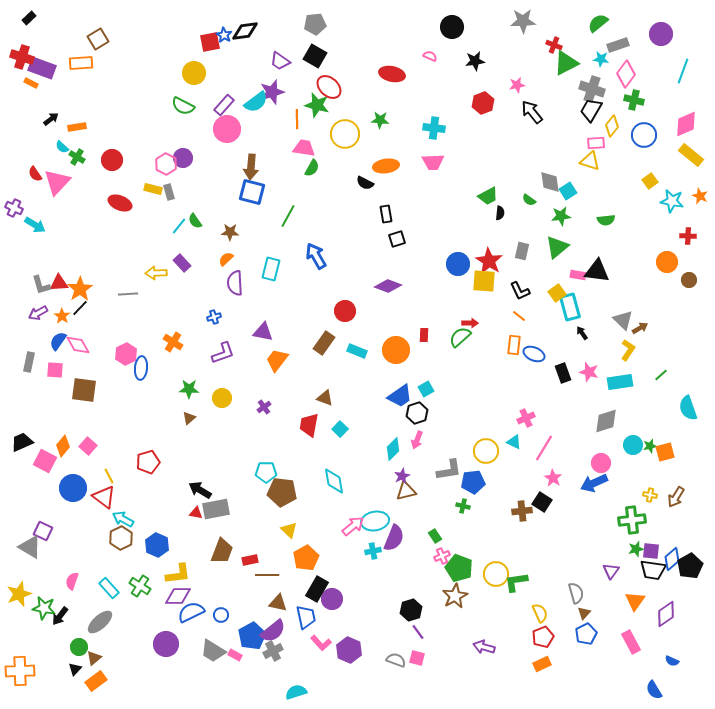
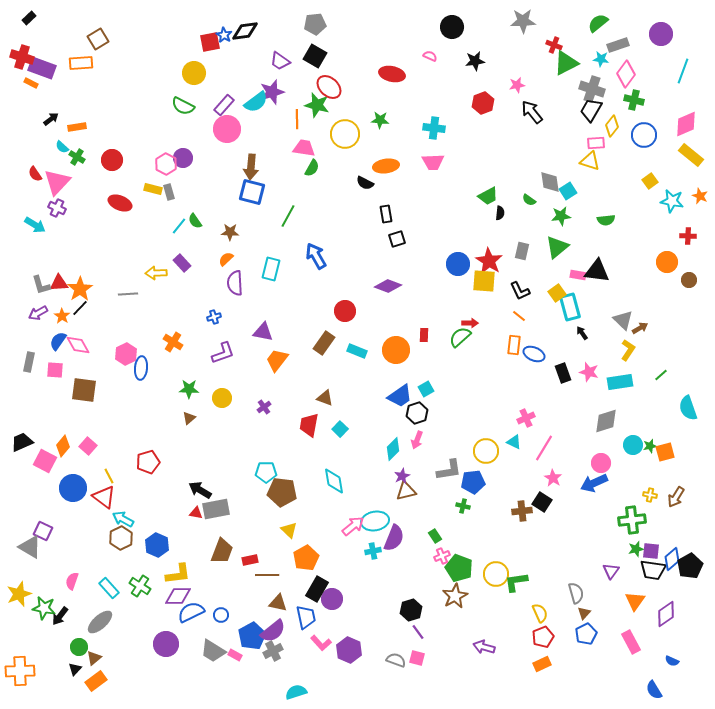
purple cross at (14, 208): moved 43 px right
